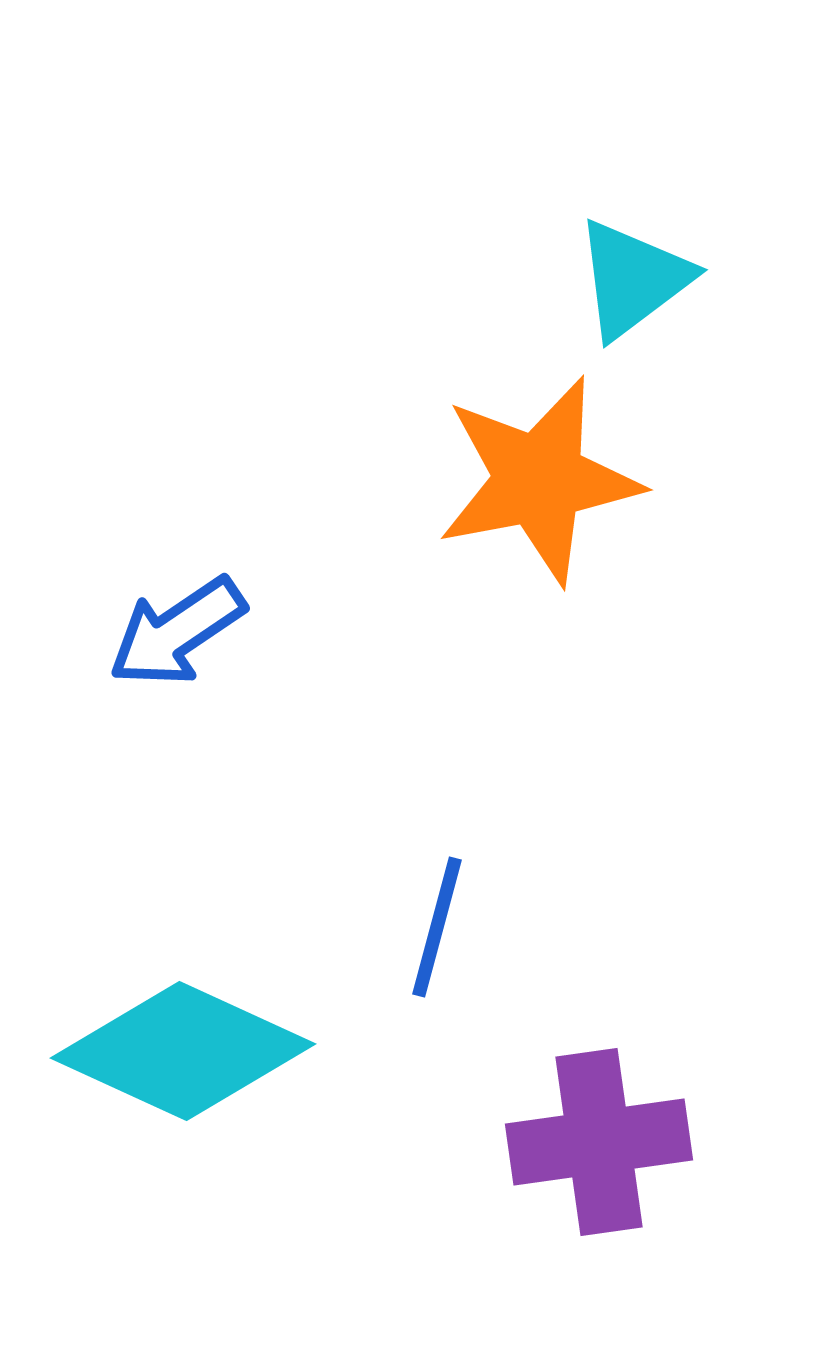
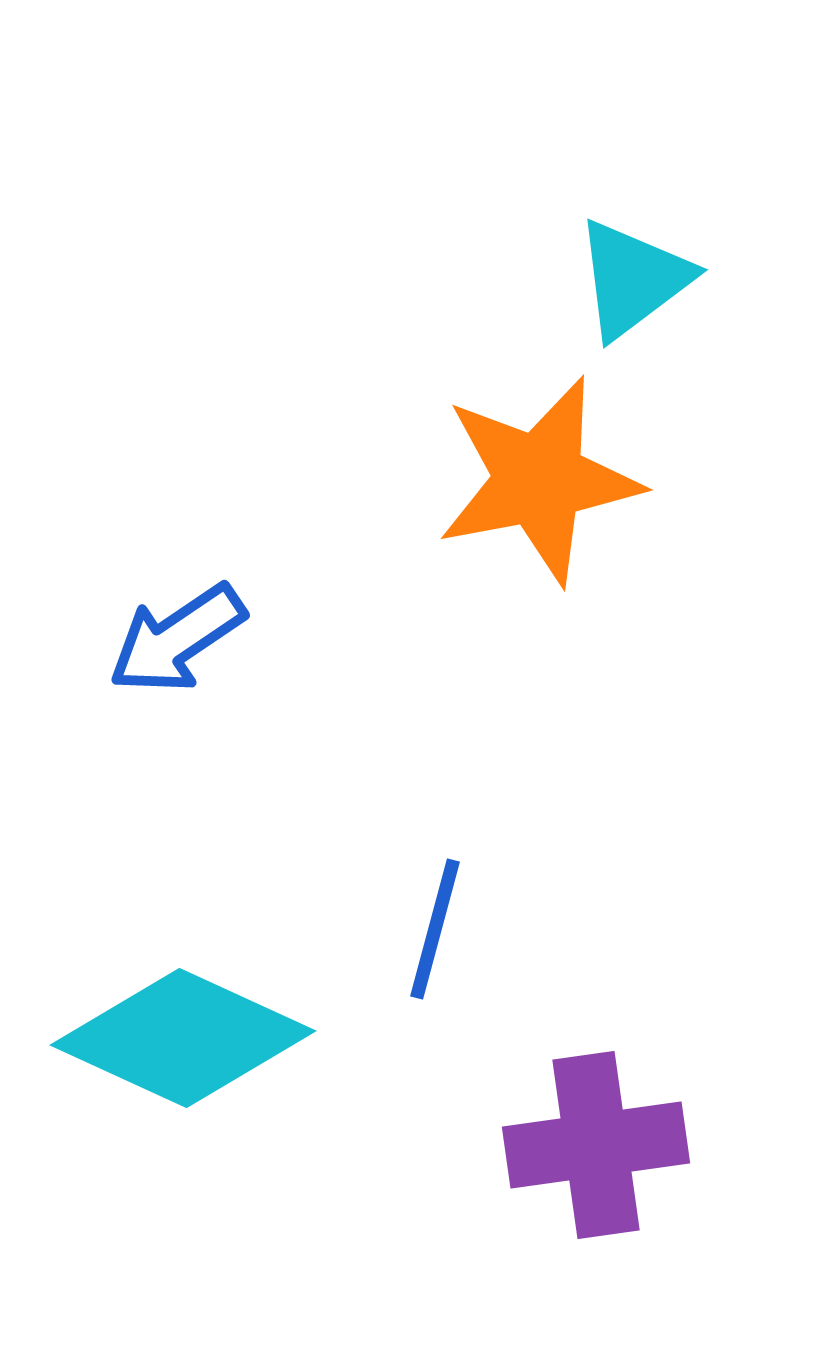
blue arrow: moved 7 px down
blue line: moved 2 px left, 2 px down
cyan diamond: moved 13 px up
purple cross: moved 3 px left, 3 px down
